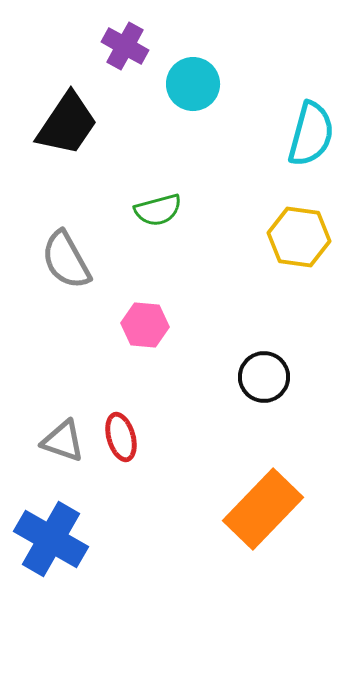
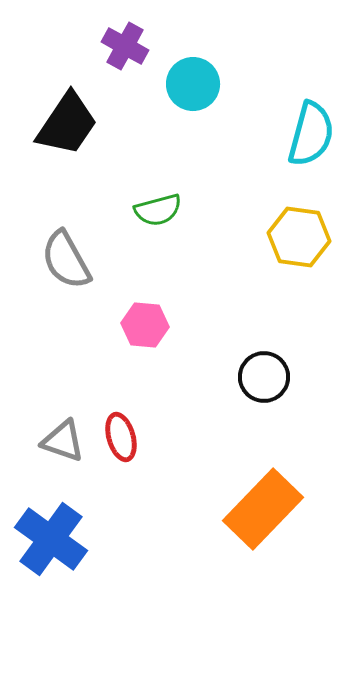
blue cross: rotated 6 degrees clockwise
